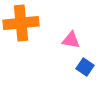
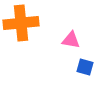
blue square: rotated 18 degrees counterclockwise
